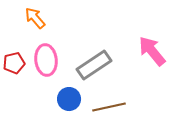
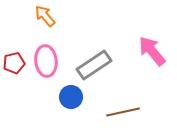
orange arrow: moved 10 px right, 2 px up
pink ellipse: moved 1 px down
blue circle: moved 2 px right, 2 px up
brown line: moved 14 px right, 5 px down
